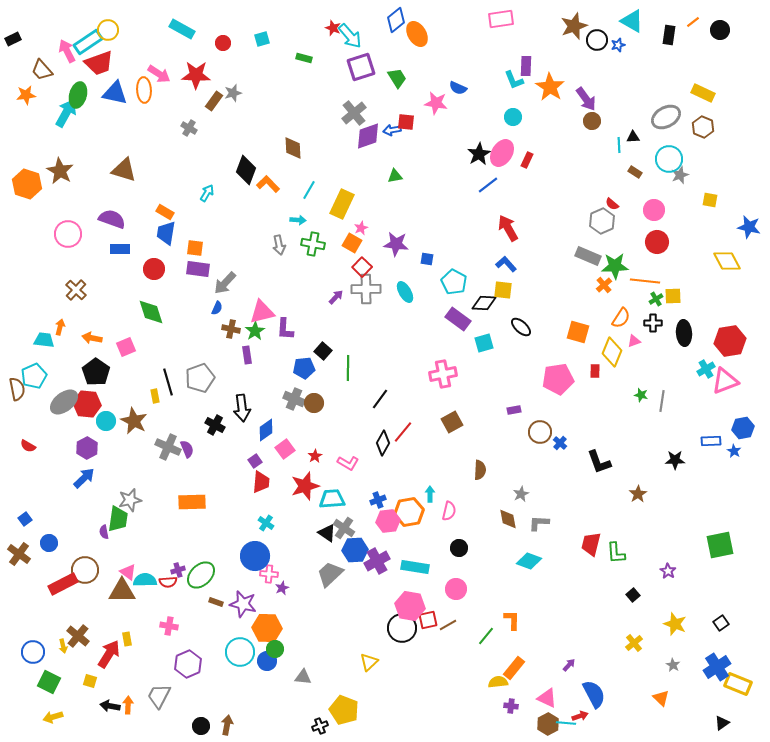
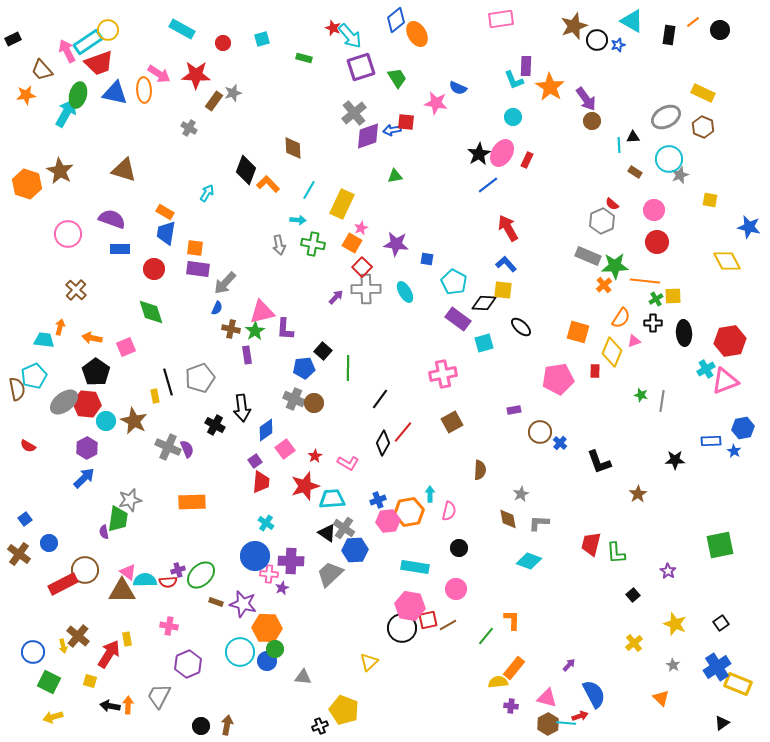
purple cross at (377, 561): moved 86 px left; rotated 30 degrees clockwise
pink triangle at (547, 698): rotated 10 degrees counterclockwise
